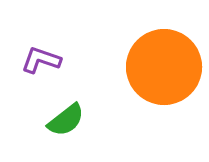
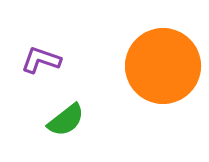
orange circle: moved 1 px left, 1 px up
